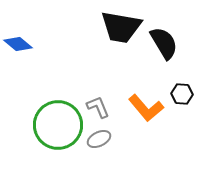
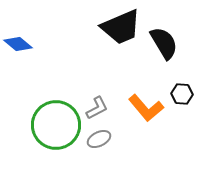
black trapezoid: rotated 33 degrees counterclockwise
gray L-shape: moved 1 px left, 1 px down; rotated 85 degrees clockwise
green circle: moved 2 px left
